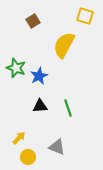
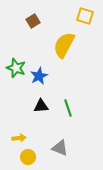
black triangle: moved 1 px right
yellow arrow: rotated 40 degrees clockwise
gray triangle: moved 3 px right, 1 px down
